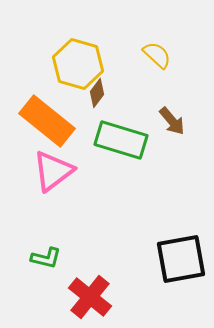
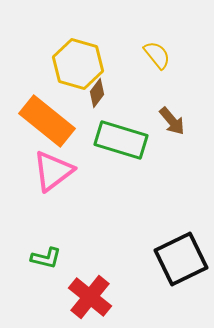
yellow semicircle: rotated 8 degrees clockwise
black square: rotated 16 degrees counterclockwise
